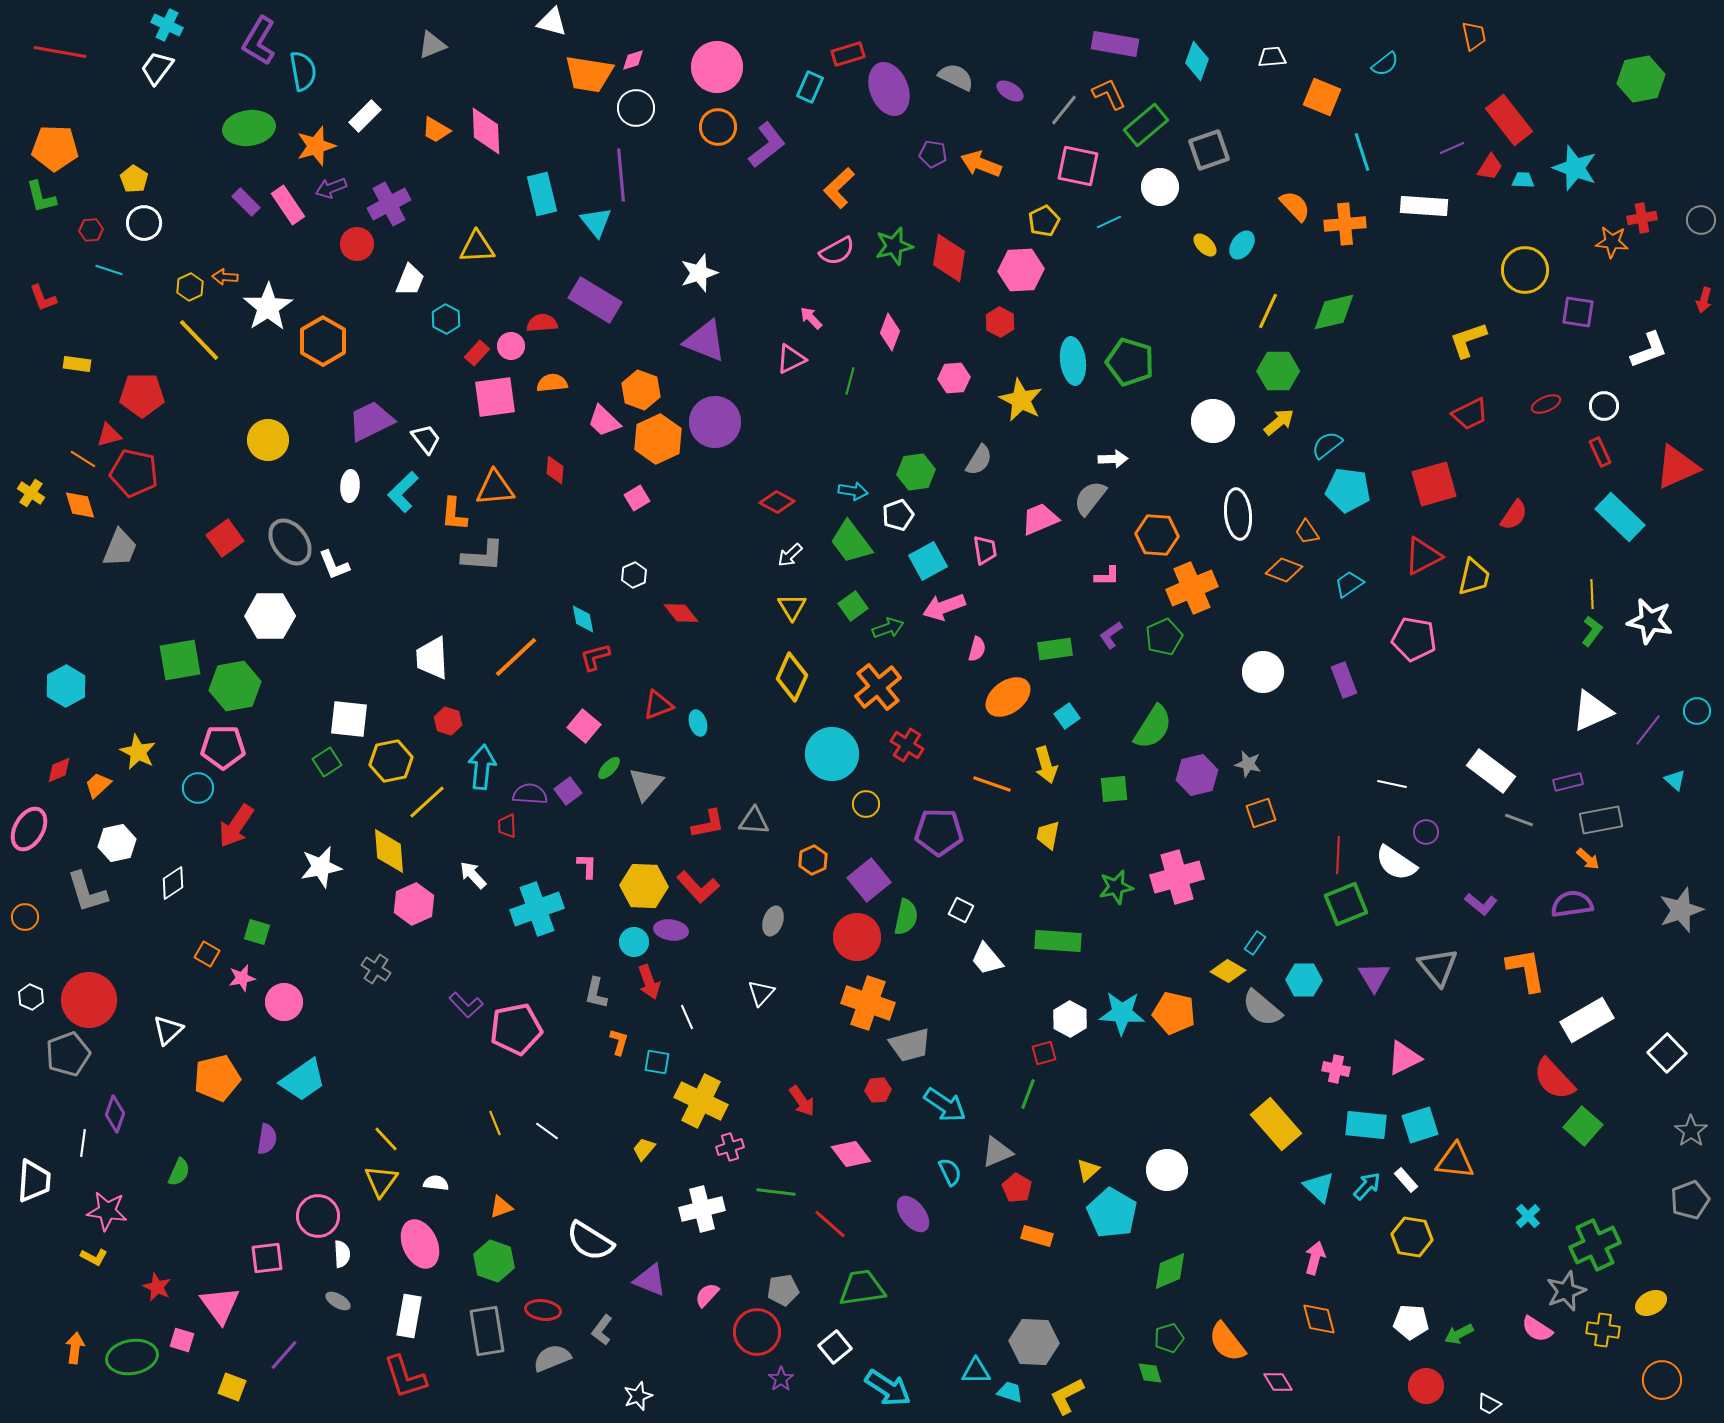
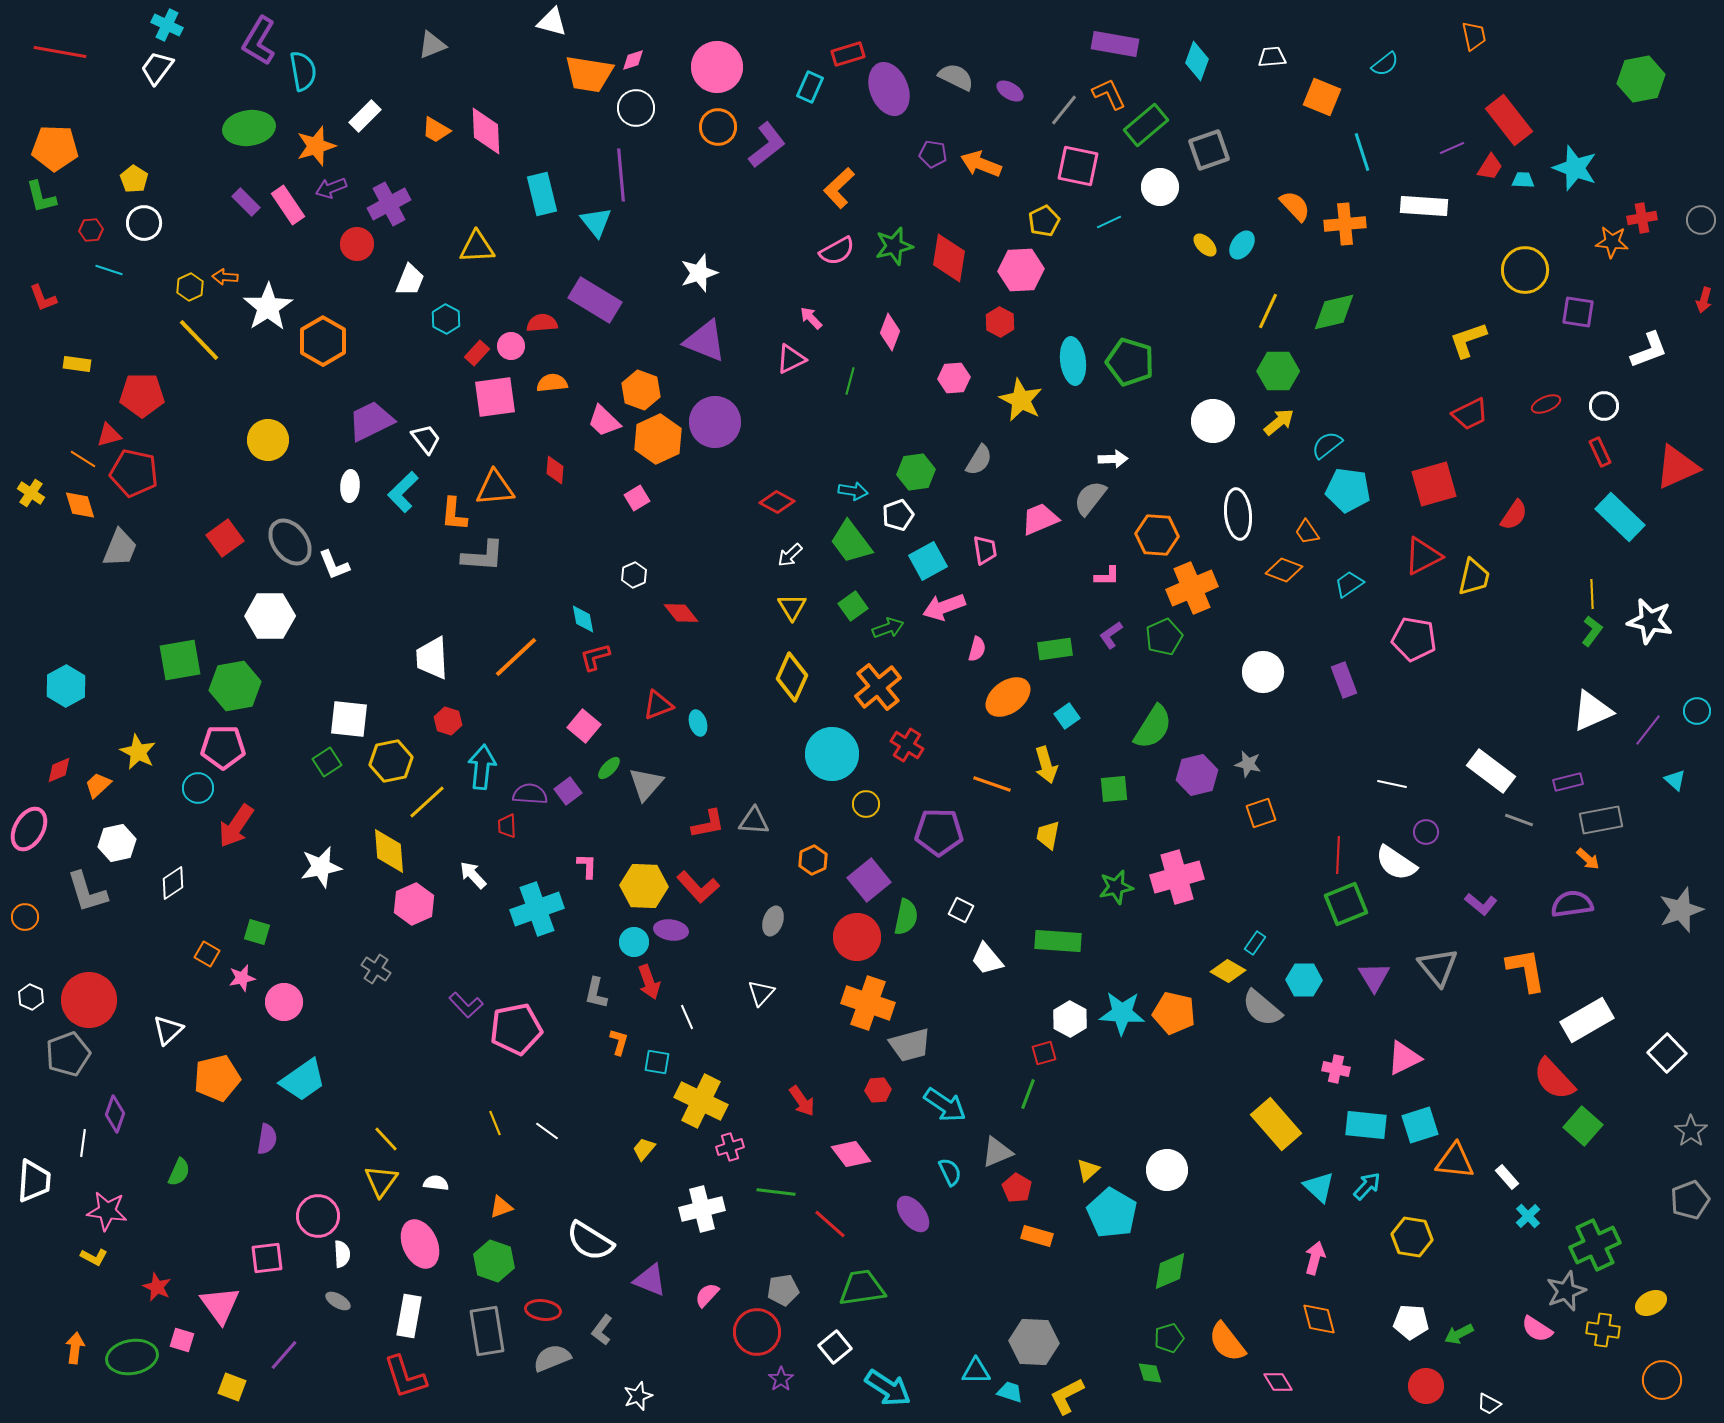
white rectangle at (1406, 1180): moved 101 px right, 3 px up
